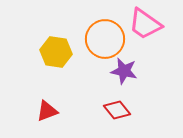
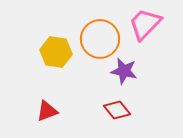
pink trapezoid: rotated 99 degrees clockwise
orange circle: moved 5 px left
